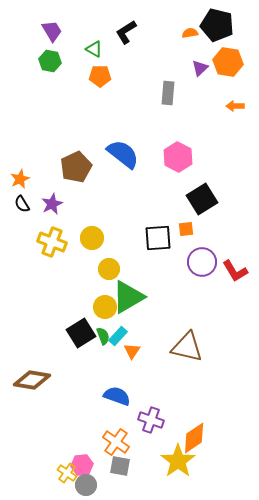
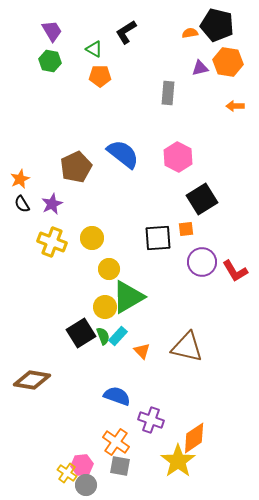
purple triangle at (200, 68): rotated 30 degrees clockwise
orange triangle at (132, 351): moved 10 px right; rotated 18 degrees counterclockwise
